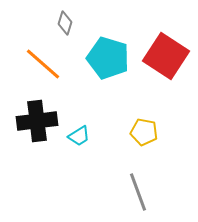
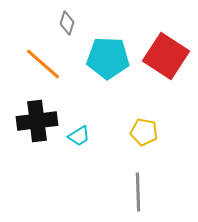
gray diamond: moved 2 px right
cyan pentagon: rotated 15 degrees counterclockwise
gray line: rotated 18 degrees clockwise
